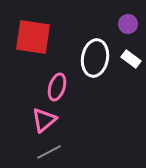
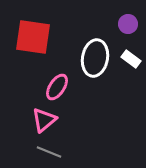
pink ellipse: rotated 16 degrees clockwise
gray line: rotated 50 degrees clockwise
